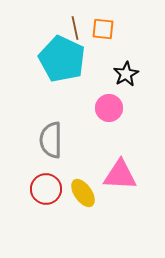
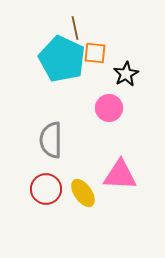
orange square: moved 8 px left, 24 px down
